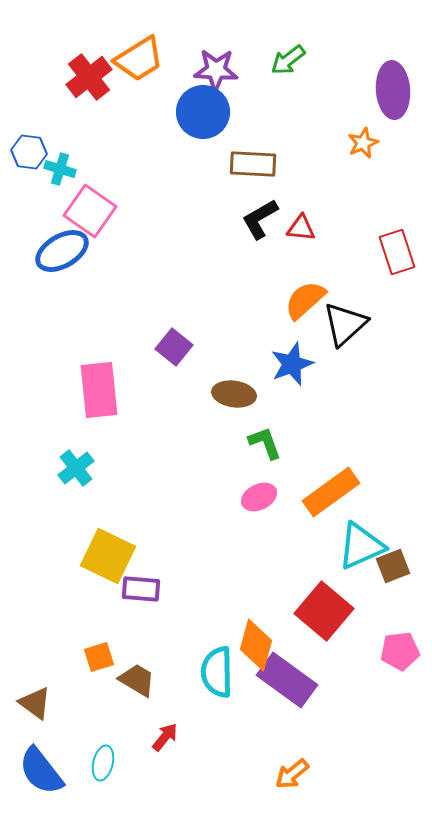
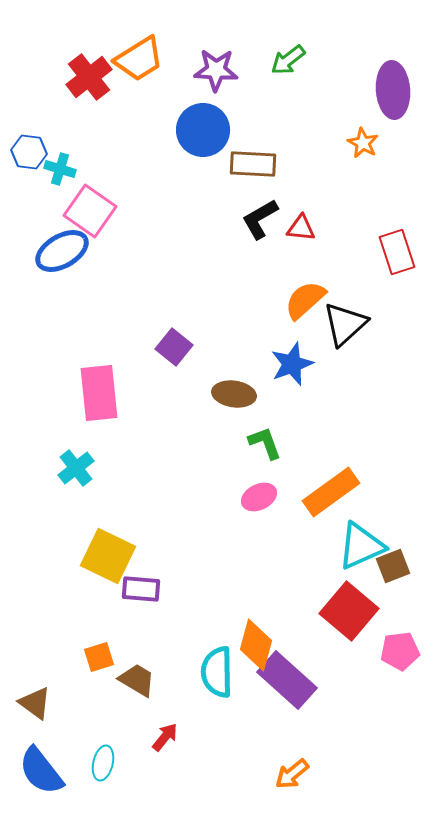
blue circle at (203, 112): moved 18 px down
orange star at (363, 143): rotated 20 degrees counterclockwise
pink rectangle at (99, 390): moved 3 px down
red square at (324, 611): moved 25 px right
purple rectangle at (287, 680): rotated 6 degrees clockwise
